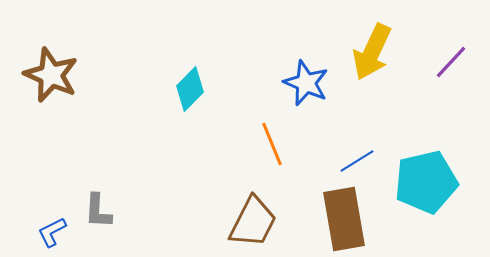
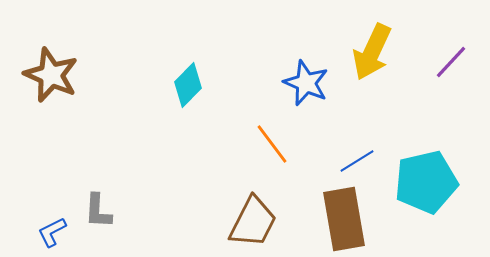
cyan diamond: moved 2 px left, 4 px up
orange line: rotated 15 degrees counterclockwise
